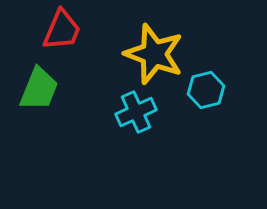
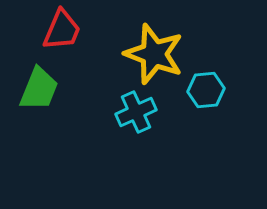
cyan hexagon: rotated 9 degrees clockwise
